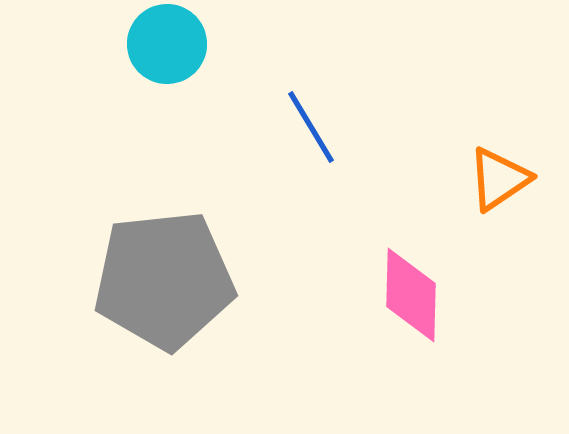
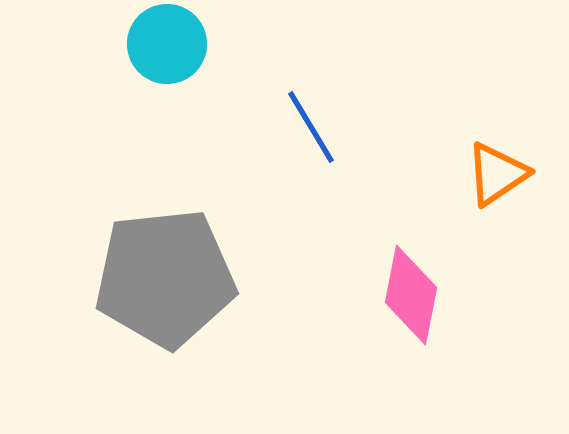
orange triangle: moved 2 px left, 5 px up
gray pentagon: moved 1 px right, 2 px up
pink diamond: rotated 10 degrees clockwise
